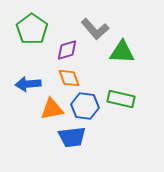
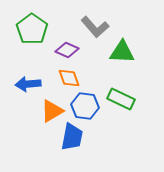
gray L-shape: moved 2 px up
purple diamond: rotated 40 degrees clockwise
green rectangle: rotated 12 degrees clockwise
orange triangle: moved 2 px down; rotated 20 degrees counterclockwise
blue trapezoid: rotated 72 degrees counterclockwise
